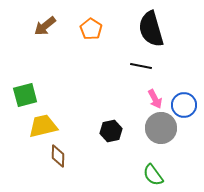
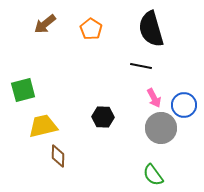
brown arrow: moved 2 px up
green square: moved 2 px left, 5 px up
pink arrow: moved 1 px left, 1 px up
black hexagon: moved 8 px left, 14 px up; rotated 15 degrees clockwise
